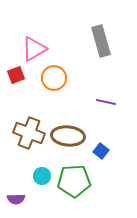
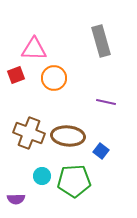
pink triangle: rotated 32 degrees clockwise
